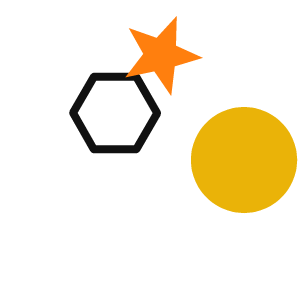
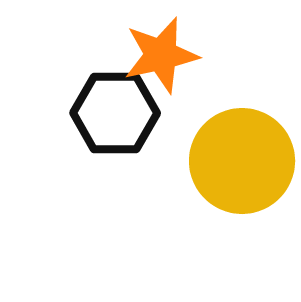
yellow circle: moved 2 px left, 1 px down
